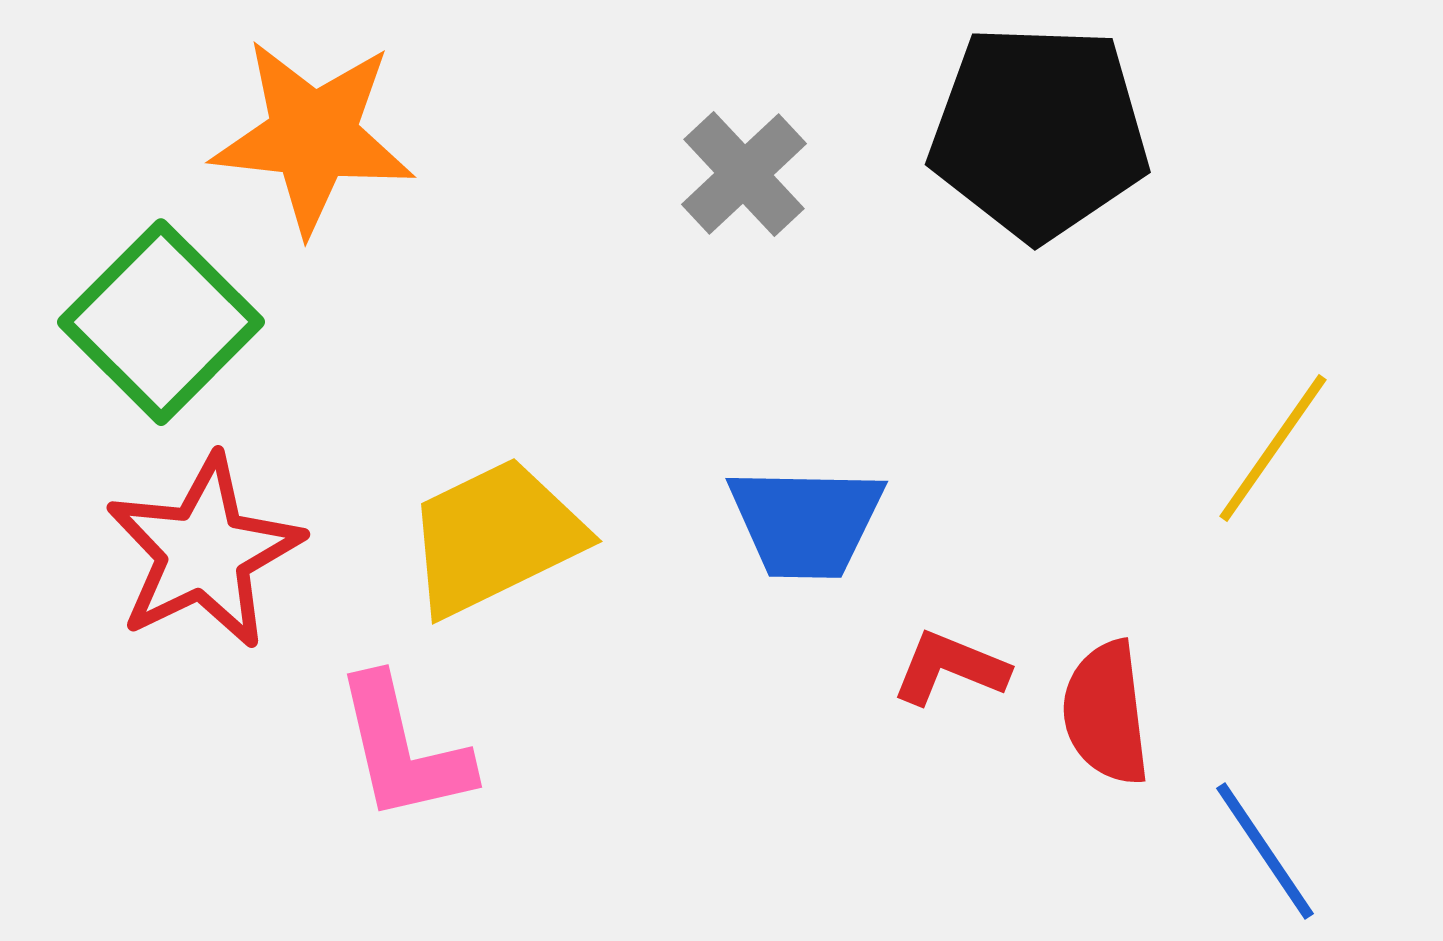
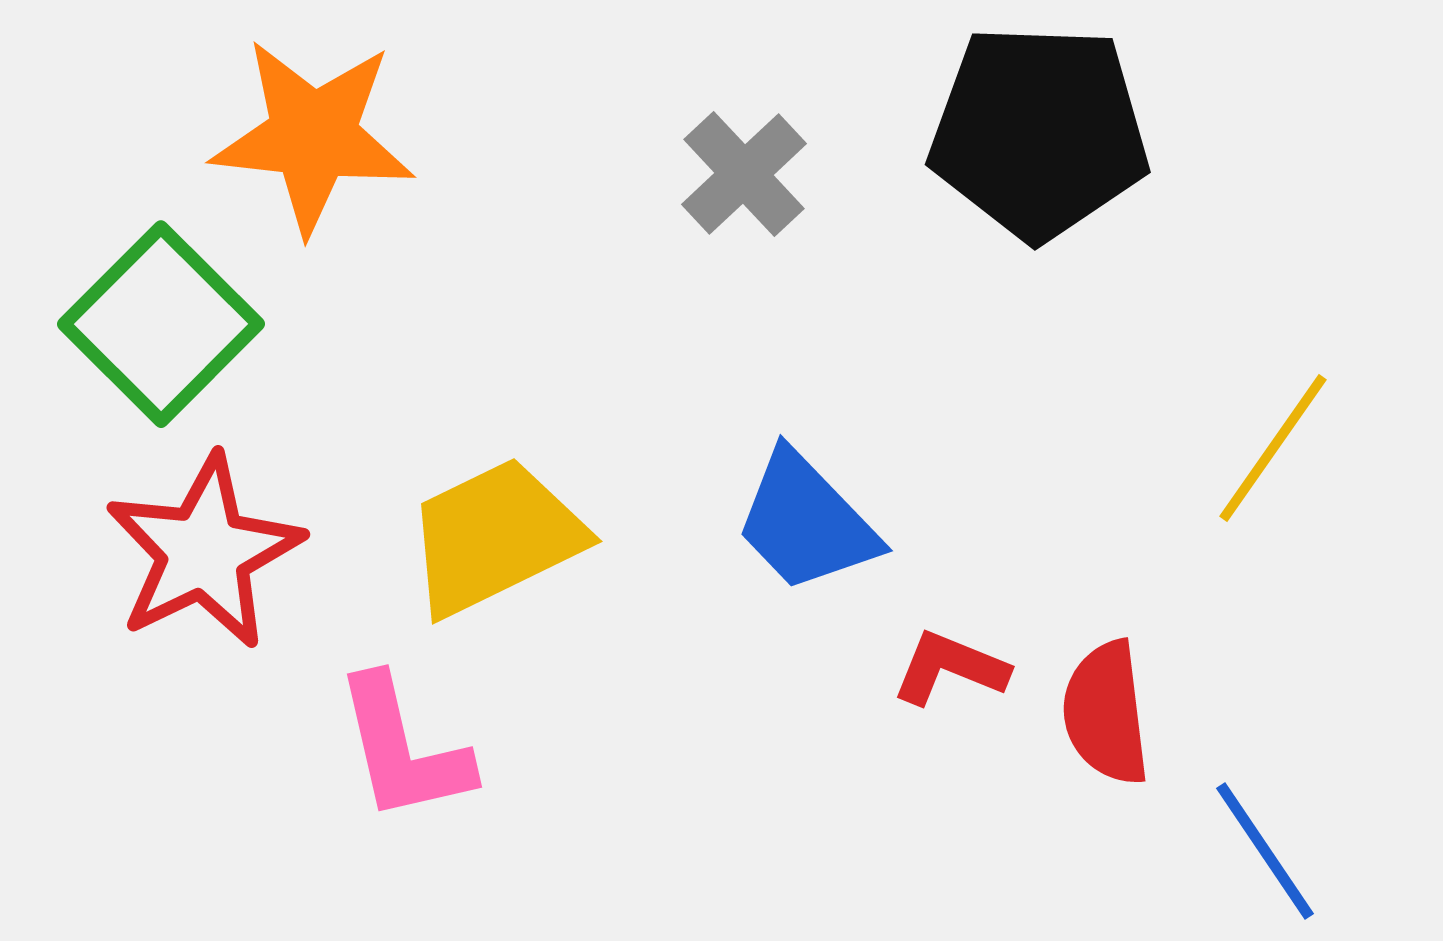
green square: moved 2 px down
blue trapezoid: rotated 45 degrees clockwise
